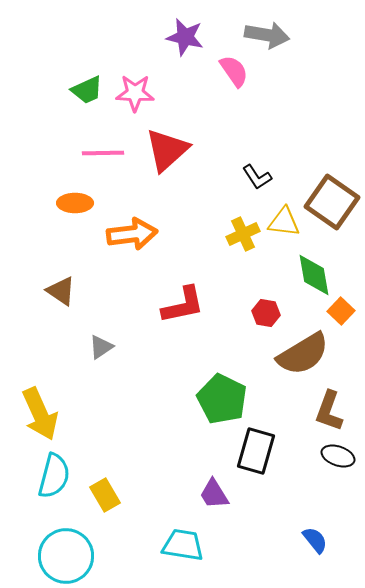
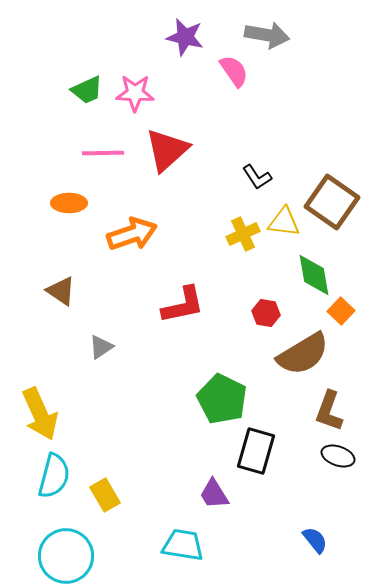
orange ellipse: moved 6 px left
orange arrow: rotated 12 degrees counterclockwise
